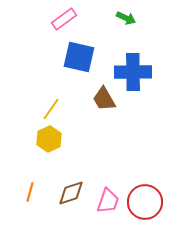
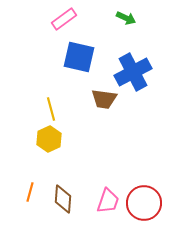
blue cross: rotated 27 degrees counterclockwise
brown trapezoid: rotated 52 degrees counterclockwise
yellow line: rotated 50 degrees counterclockwise
brown diamond: moved 8 px left, 6 px down; rotated 68 degrees counterclockwise
red circle: moved 1 px left, 1 px down
